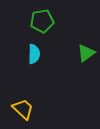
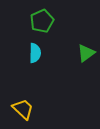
green pentagon: rotated 15 degrees counterclockwise
cyan semicircle: moved 1 px right, 1 px up
